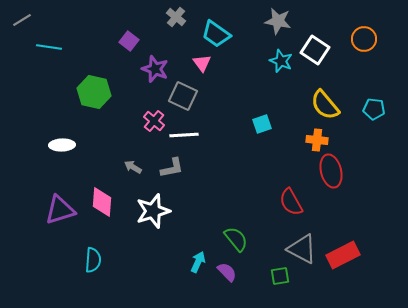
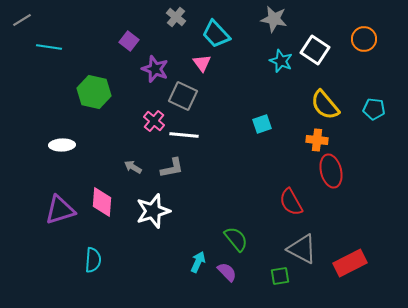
gray star: moved 4 px left, 2 px up
cyan trapezoid: rotated 12 degrees clockwise
white line: rotated 8 degrees clockwise
red rectangle: moved 7 px right, 8 px down
